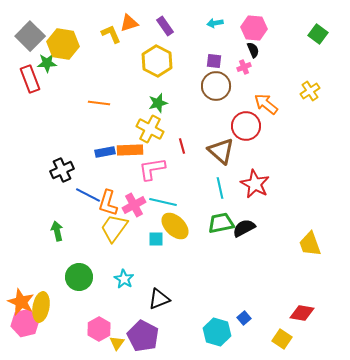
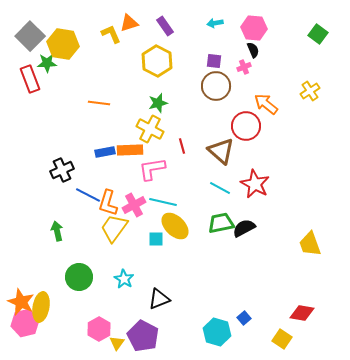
cyan line at (220, 188): rotated 50 degrees counterclockwise
